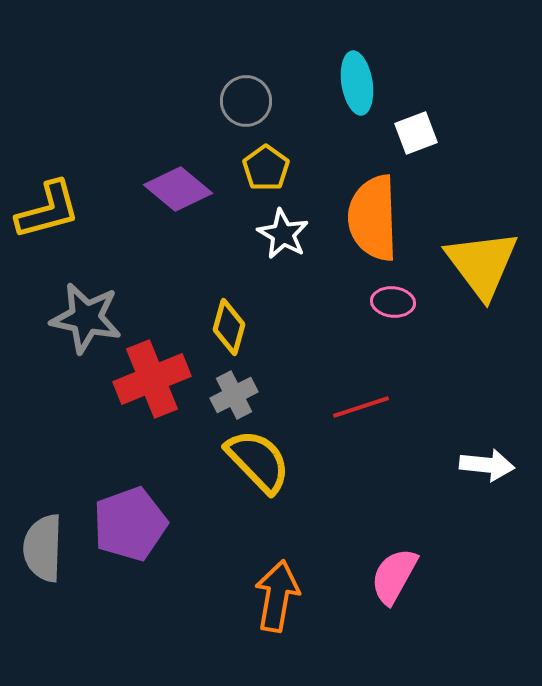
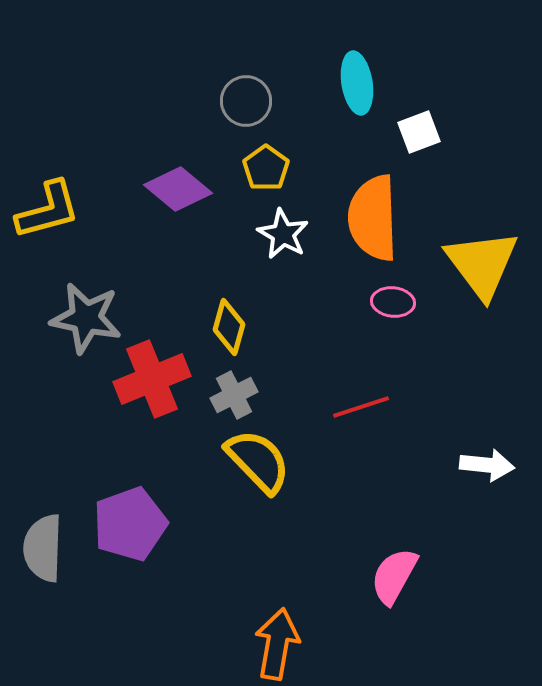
white square: moved 3 px right, 1 px up
orange arrow: moved 48 px down
